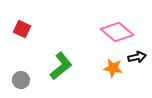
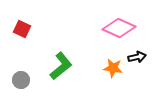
pink diamond: moved 2 px right, 4 px up; rotated 16 degrees counterclockwise
